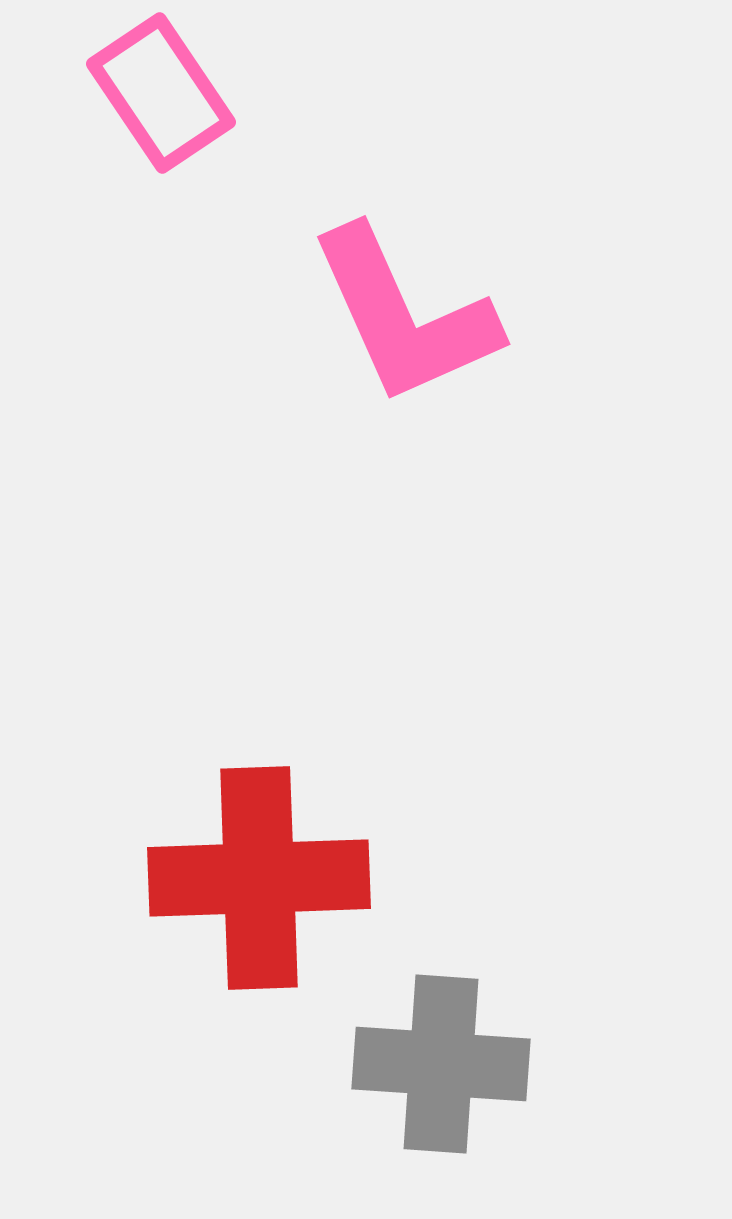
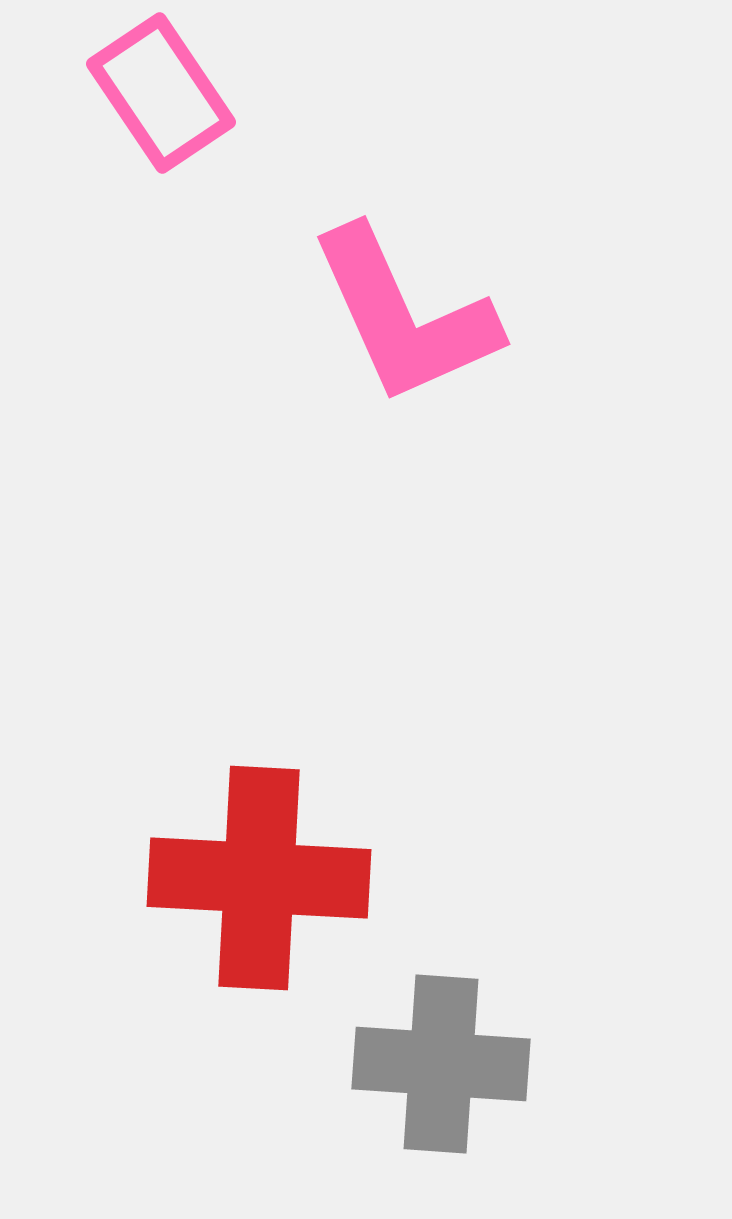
red cross: rotated 5 degrees clockwise
